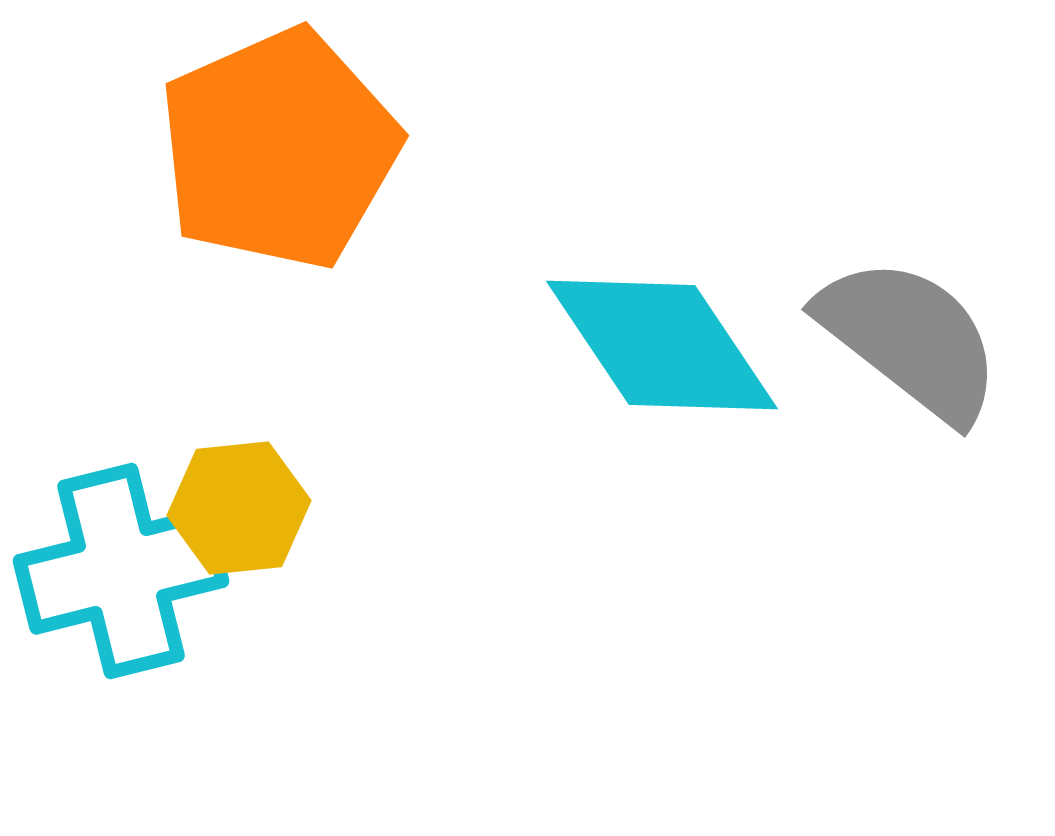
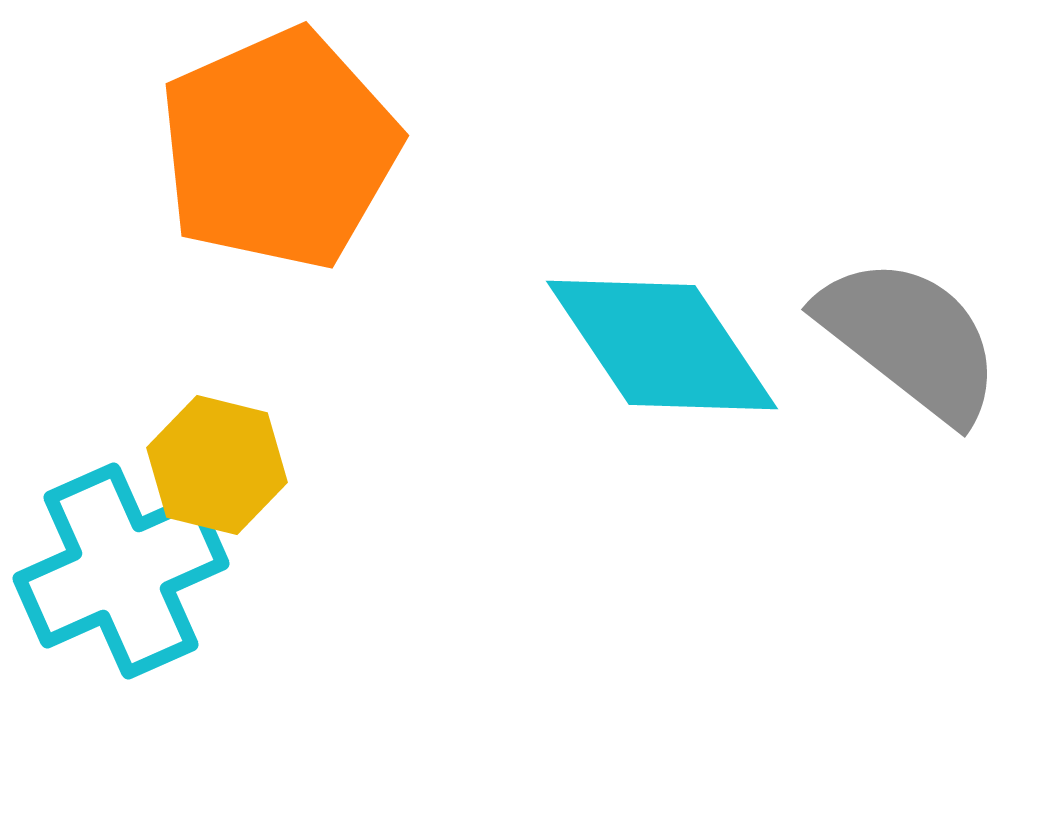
yellow hexagon: moved 22 px left, 43 px up; rotated 20 degrees clockwise
cyan cross: rotated 10 degrees counterclockwise
